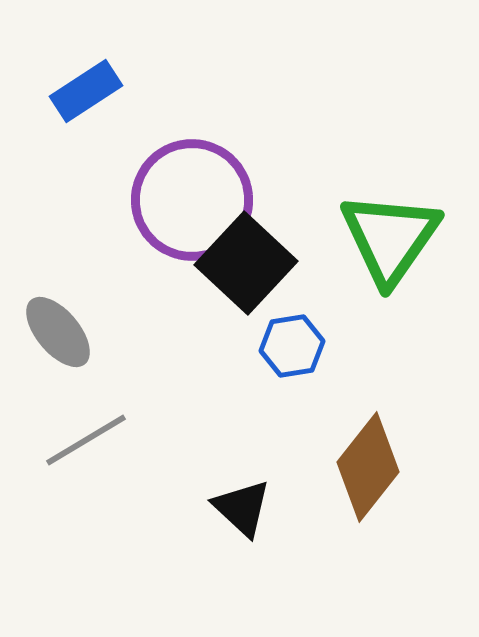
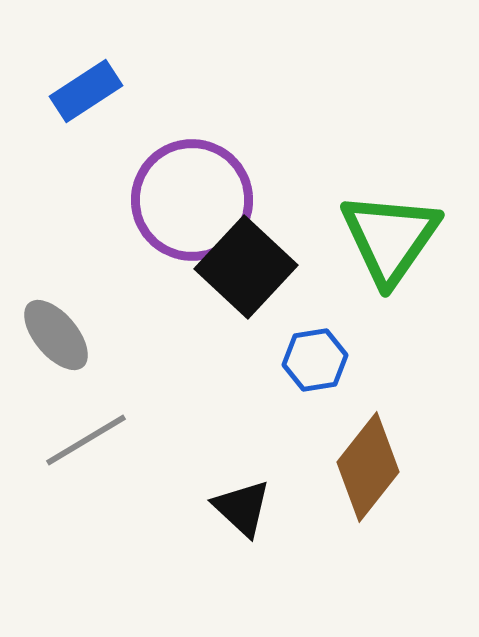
black square: moved 4 px down
gray ellipse: moved 2 px left, 3 px down
blue hexagon: moved 23 px right, 14 px down
